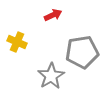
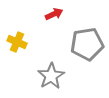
red arrow: moved 1 px right, 1 px up
gray pentagon: moved 5 px right, 8 px up
